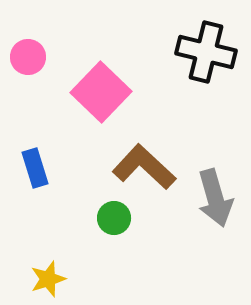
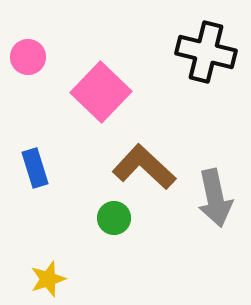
gray arrow: rotated 4 degrees clockwise
